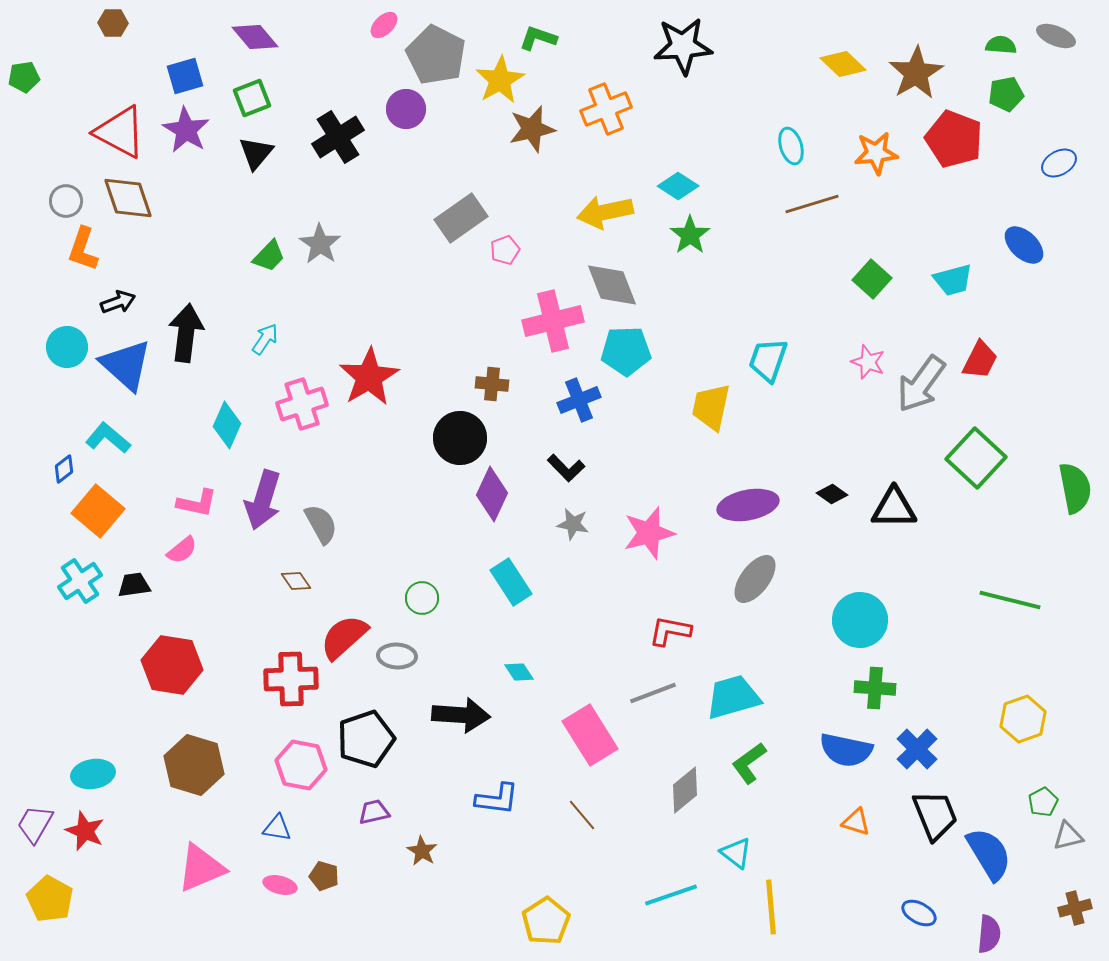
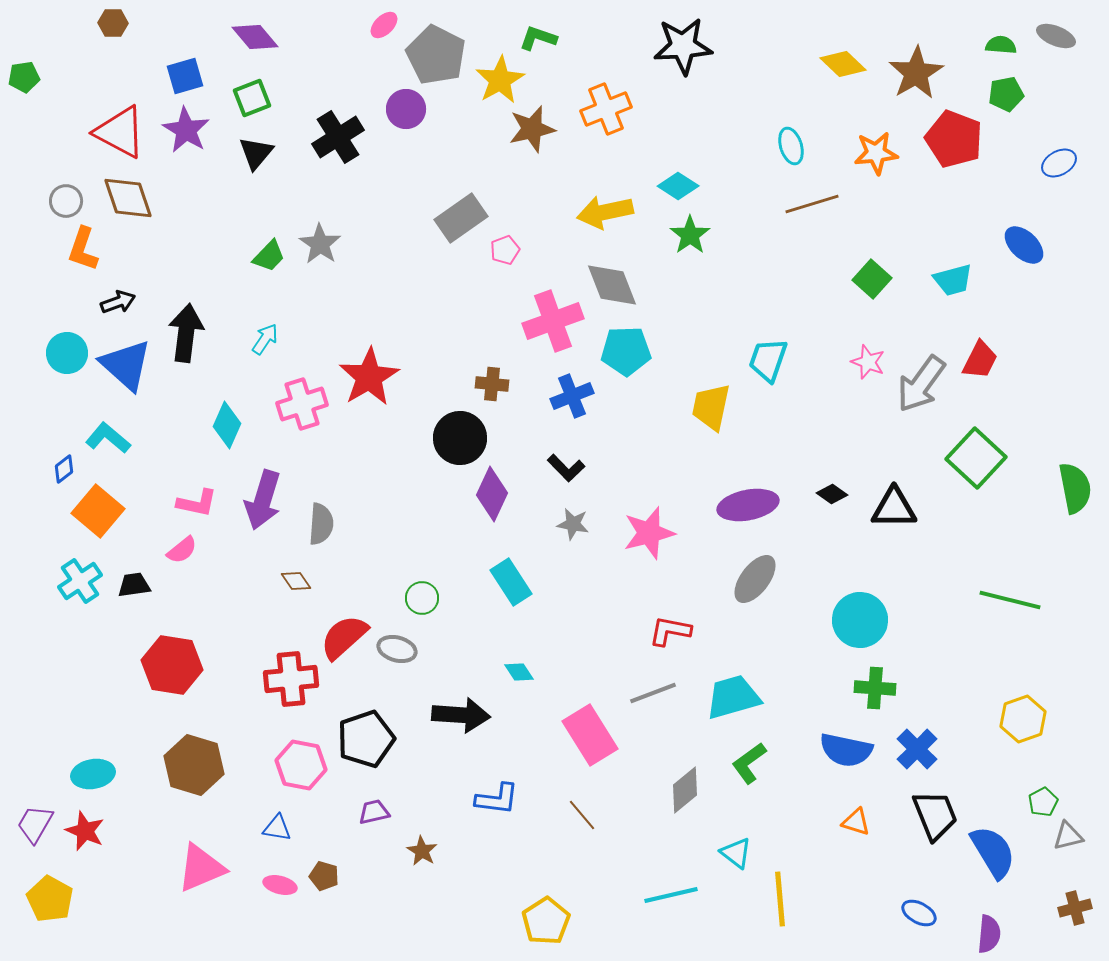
pink cross at (553, 321): rotated 6 degrees counterclockwise
cyan circle at (67, 347): moved 6 px down
blue cross at (579, 400): moved 7 px left, 4 px up
gray semicircle at (321, 524): rotated 33 degrees clockwise
gray ellipse at (397, 656): moved 7 px up; rotated 12 degrees clockwise
red cross at (291, 679): rotated 4 degrees counterclockwise
blue semicircle at (989, 854): moved 4 px right, 2 px up
cyan line at (671, 895): rotated 6 degrees clockwise
yellow line at (771, 907): moved 9 px right, 8 px up
